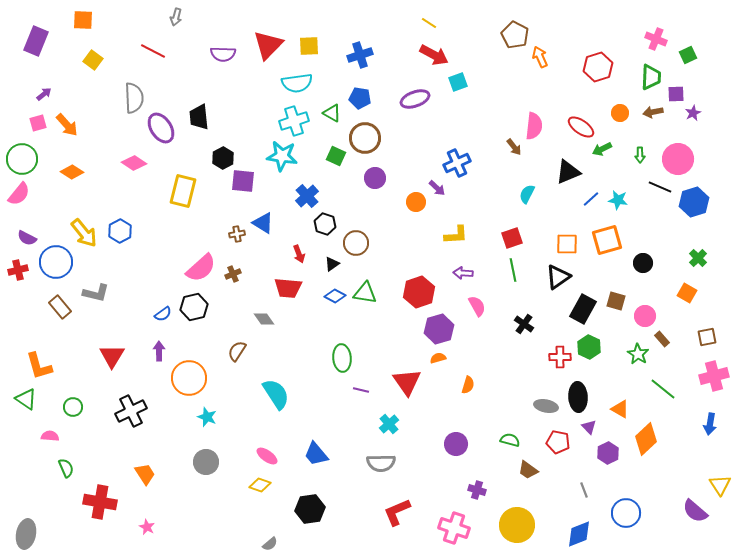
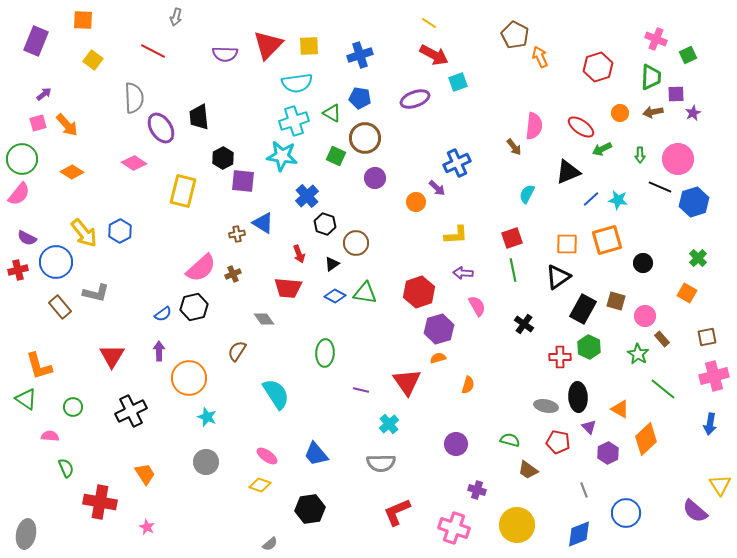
purple semicircle at (223, 54): moved 2 px right
green ellipse at (342, 358): moved 17 px left, 5 px up; rotated 8 degrees clockwise
